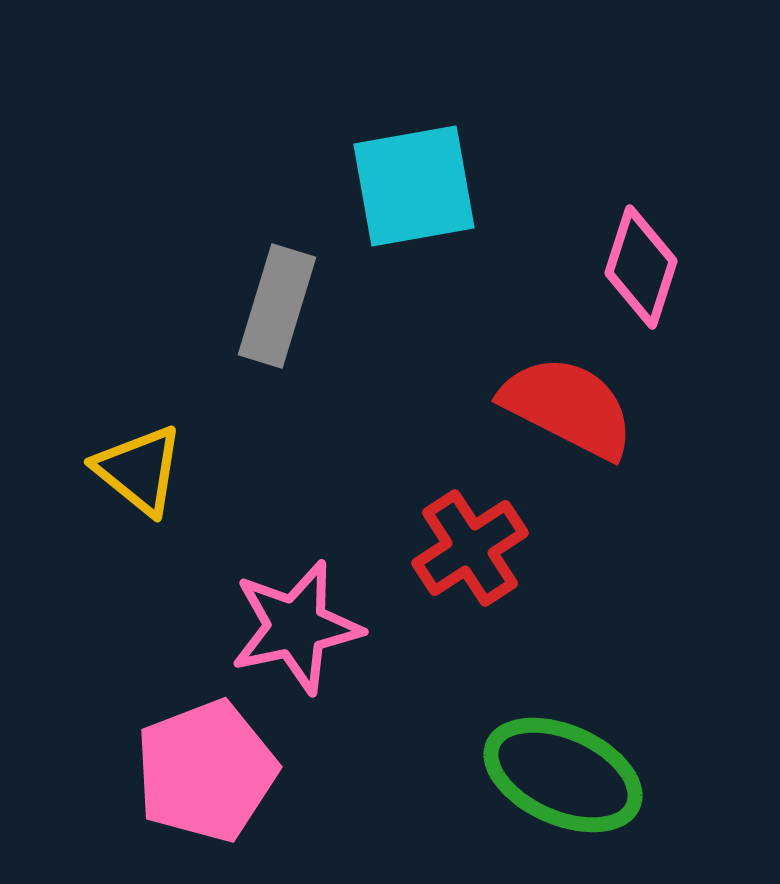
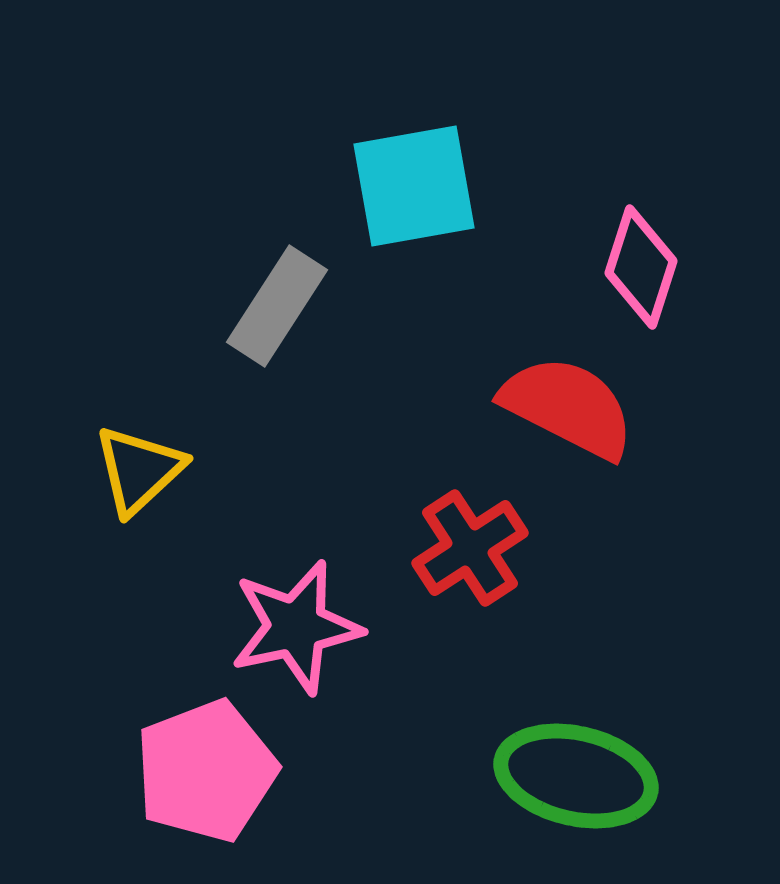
gray rectangle: rotated 16 degrees clockwise
yellow triangle: rotated 38 degrees clockwise
green ellipse: moved 13 px right, 1 px down; rotated 11 degrees counterclockwise
